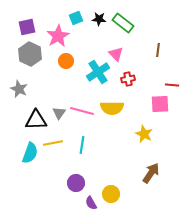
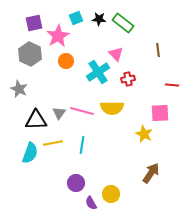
purple square: moved 7 px right, 4 px up
brown line: rotated 16 degrees counterclockwise
pink square: moved 9 px down
